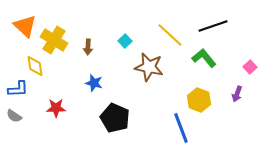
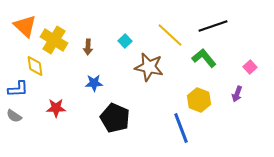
blue star: rotated 18 degrees counterclockwise
